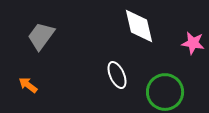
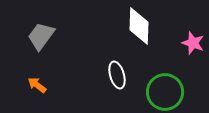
white diamond: rotated 15 degrees clockwise
pink star: rotated 10 degrees clockwise
white ellipse: rotated 8 degrees clockwise
orange arrow: moved 9 px right
